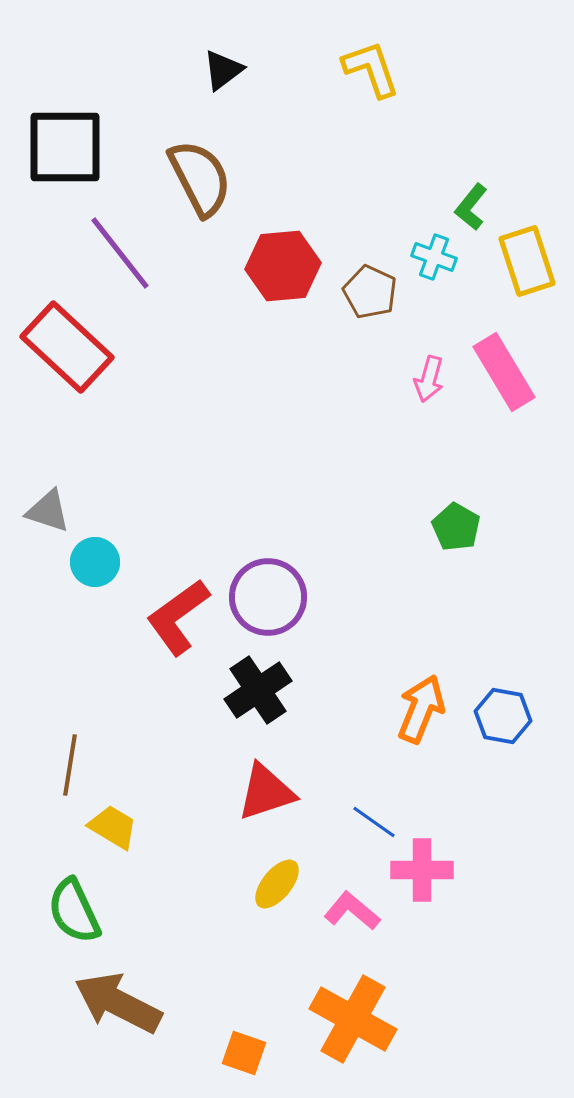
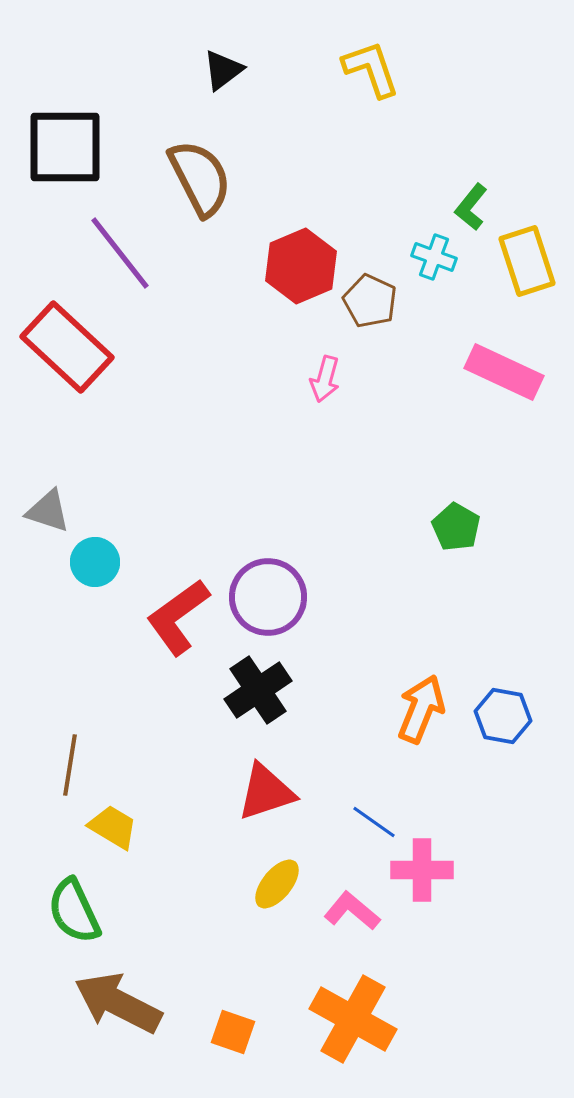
red hexagon: moved 18 px right; rotated 18 degrees counterclockwise
brown pentagon: moved 9 px down
pink rectangle: rotated 34 degrees counterclockwise
pink arrow: moved 104 px left
orange square: moved 11 px left, 21 px up
